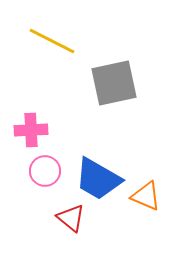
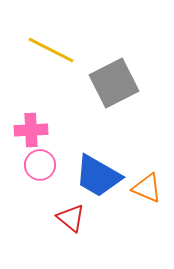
yellow line: moved 1 px left, 9 px down
gray square: rotated 15 degrees counterclockwise
pink circle: moved 5 px left, 6 px up
blue trapezoid: moved 3 px up
orange triangle: moved 1 px right, 8 px up
